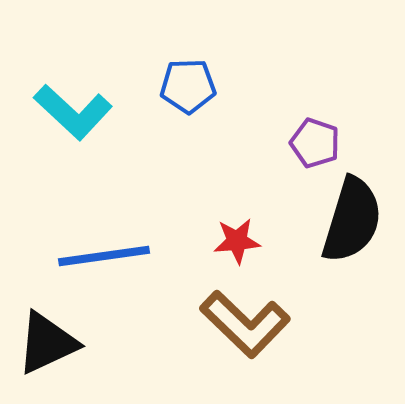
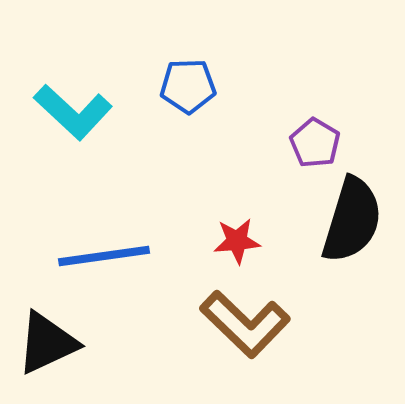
purple pentagon: rotated 12 degrees clockwise
